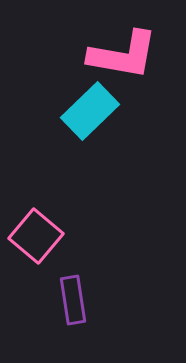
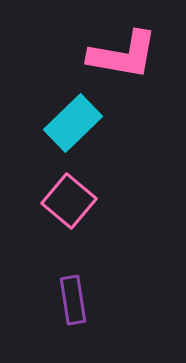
cyan rectangle: moved 17 px left, 12 px down
pink square: moved 33 px right, 35 px up
